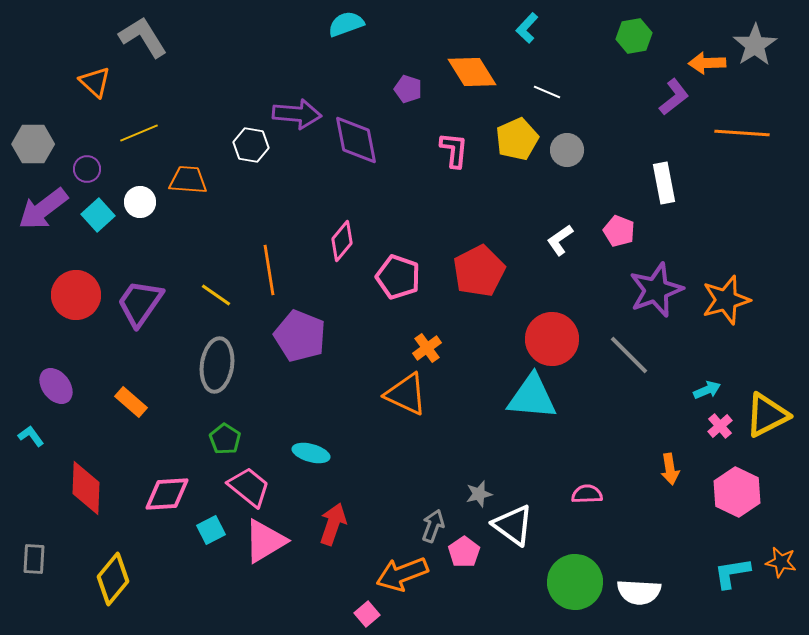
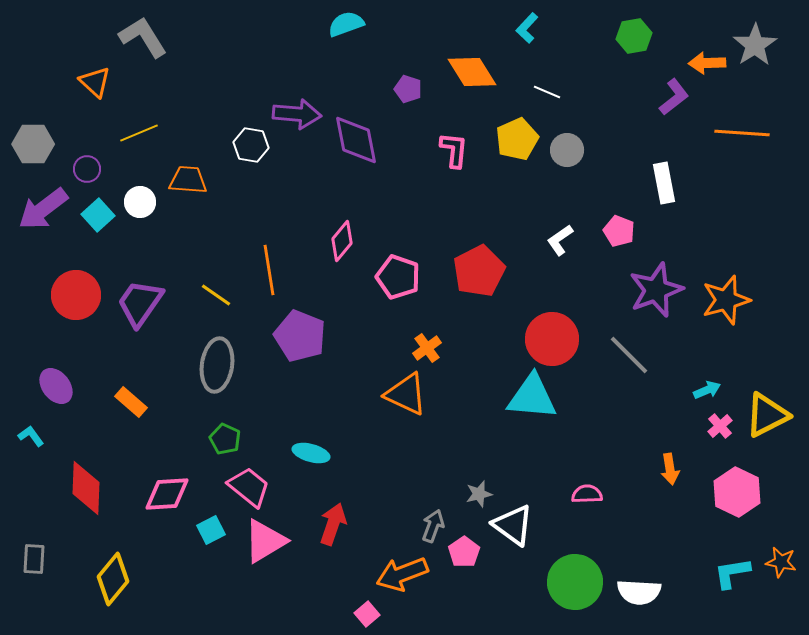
green pentagon at (225, 439): rotated 8 degrees counterclockwise
